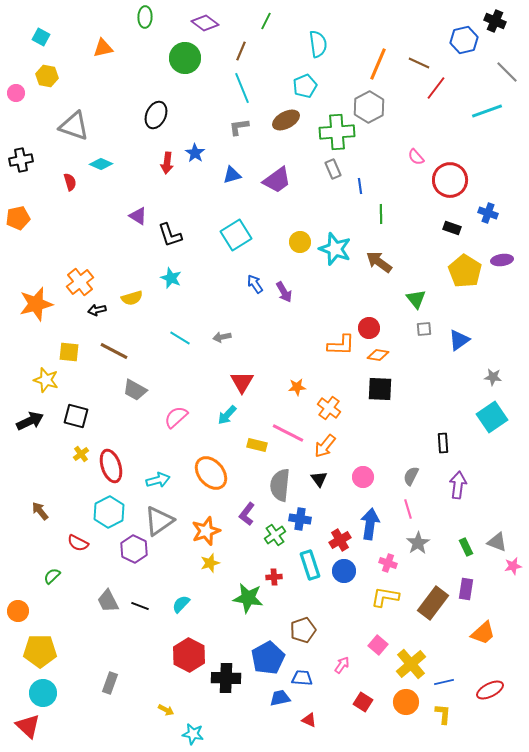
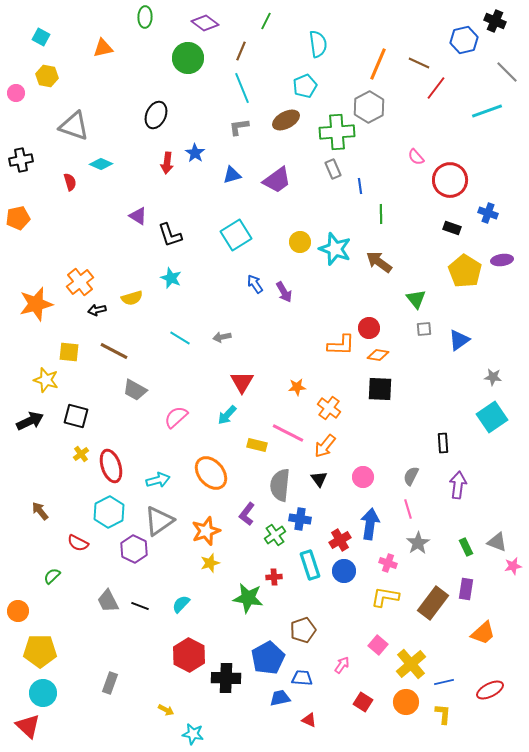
green circle at (185, 58): moved 3 px right
